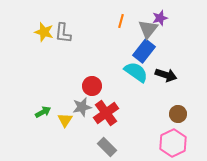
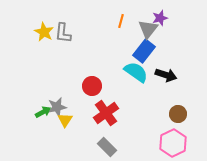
yellow star: rotated 12 degrees clockwise
gray star: moved 25 px left
